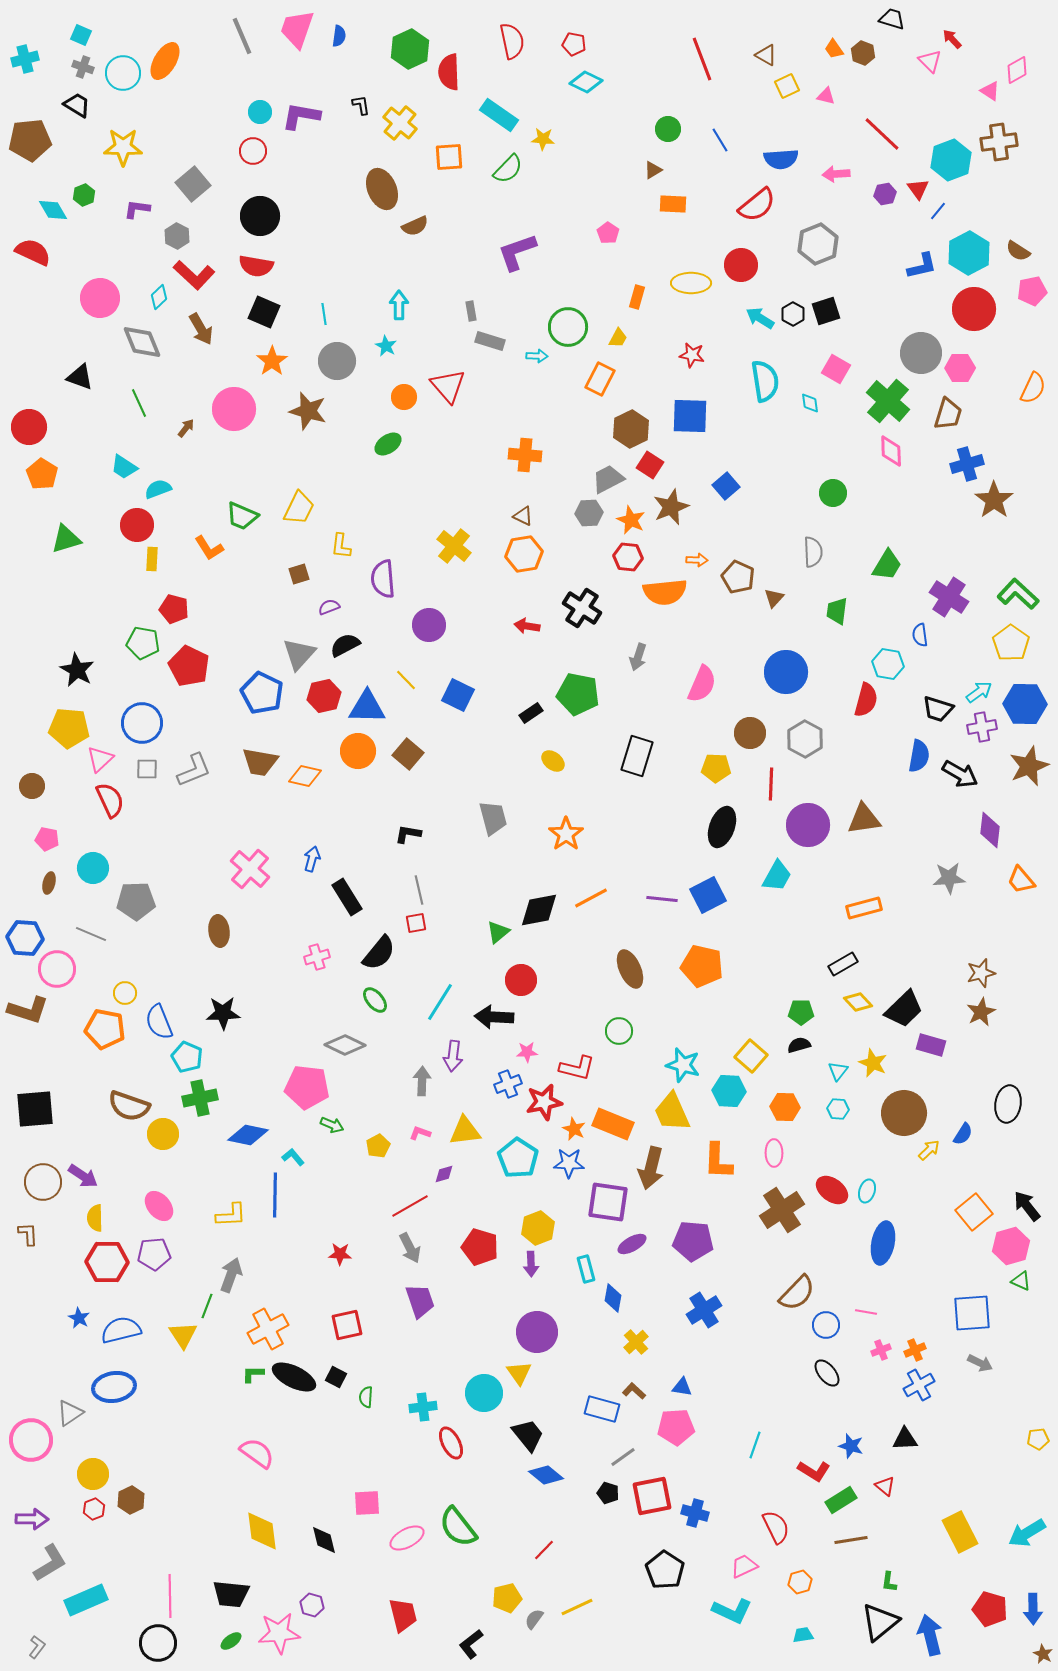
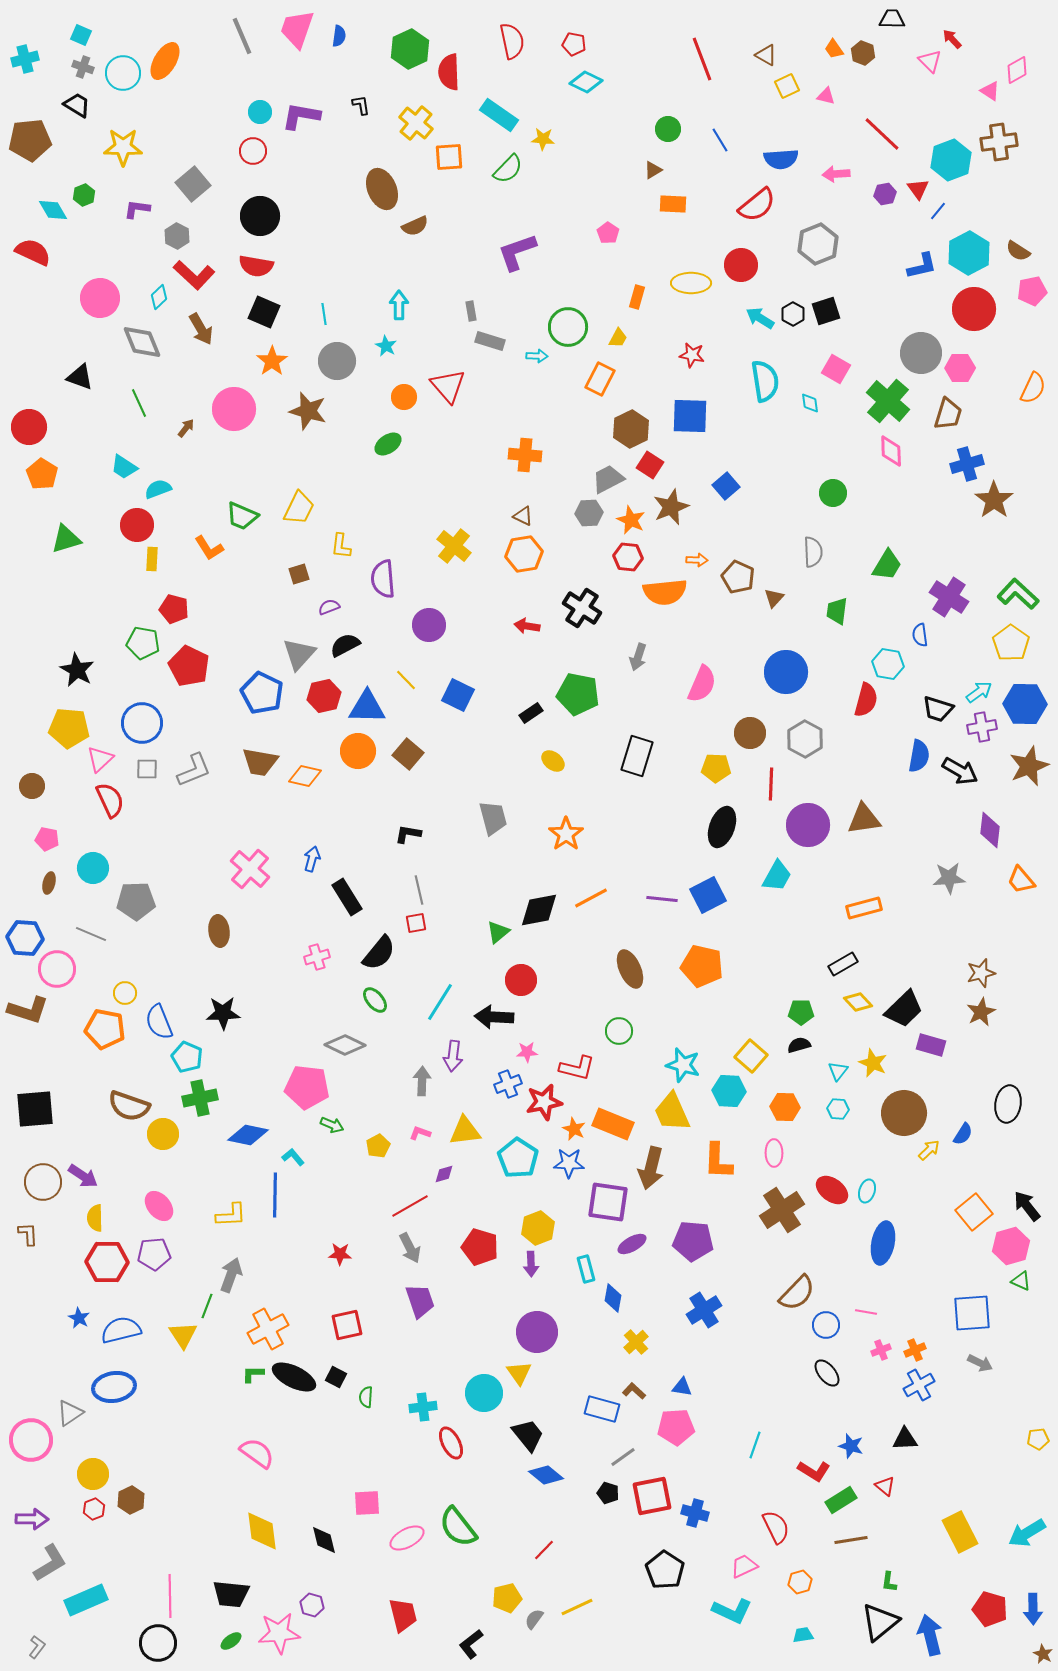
black trapezoid at (892, 19): rotated 16 degrees counterclockwise
yellow cross at (400, 123): moved 16 px right
black arrow at (960, 774): moved 3 px up
